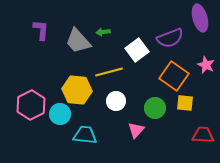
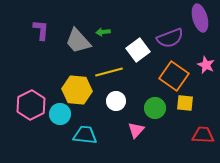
white square: moved 1 px right
